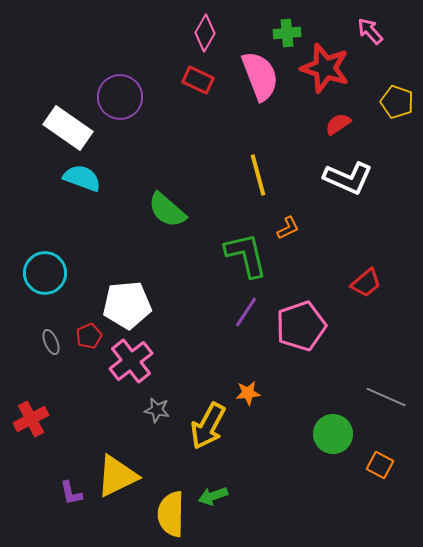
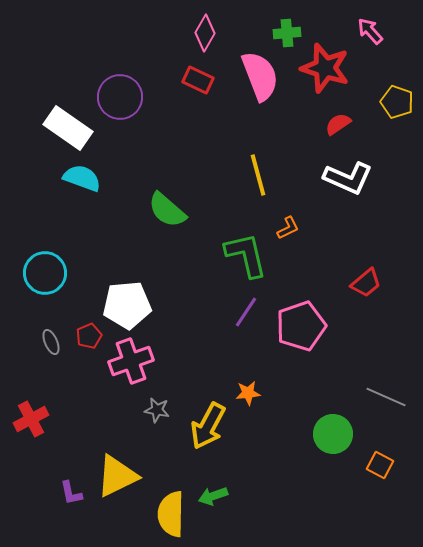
pink cross: rotated 18 degrees clockwise
